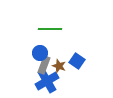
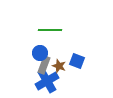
green line: moved 1 px down
blue square: rotated 14 degrees counterclockwise
